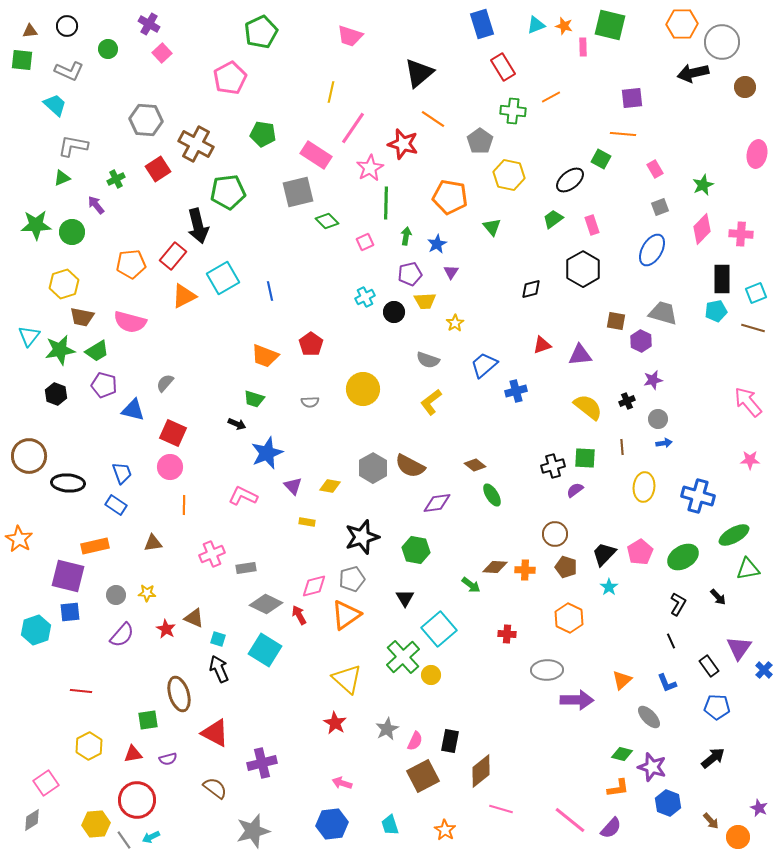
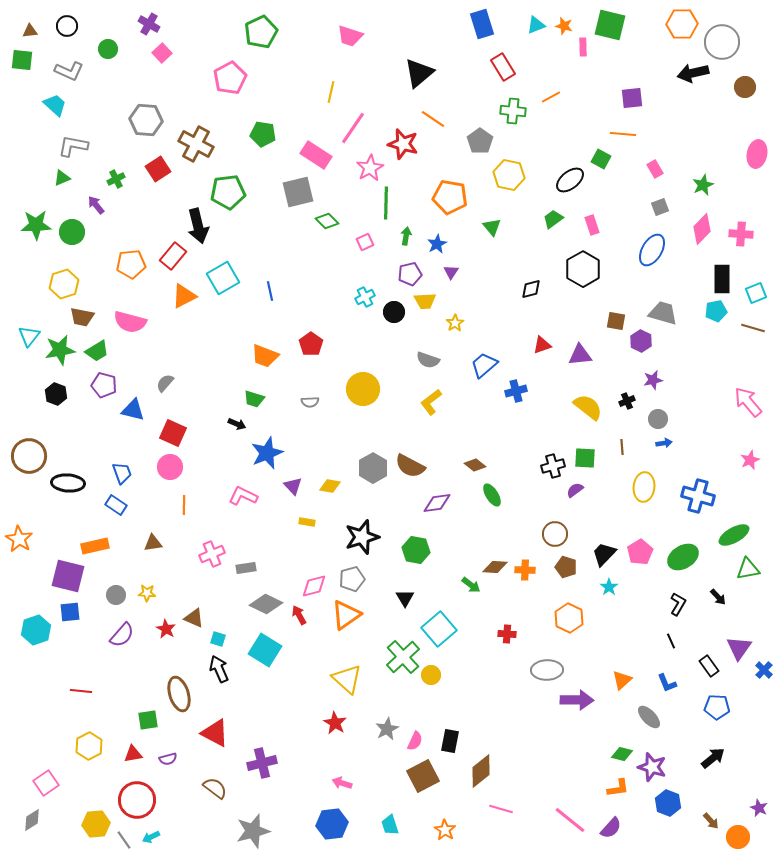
pink star at (750, 460): rotated 24 degrees counterclockwise
